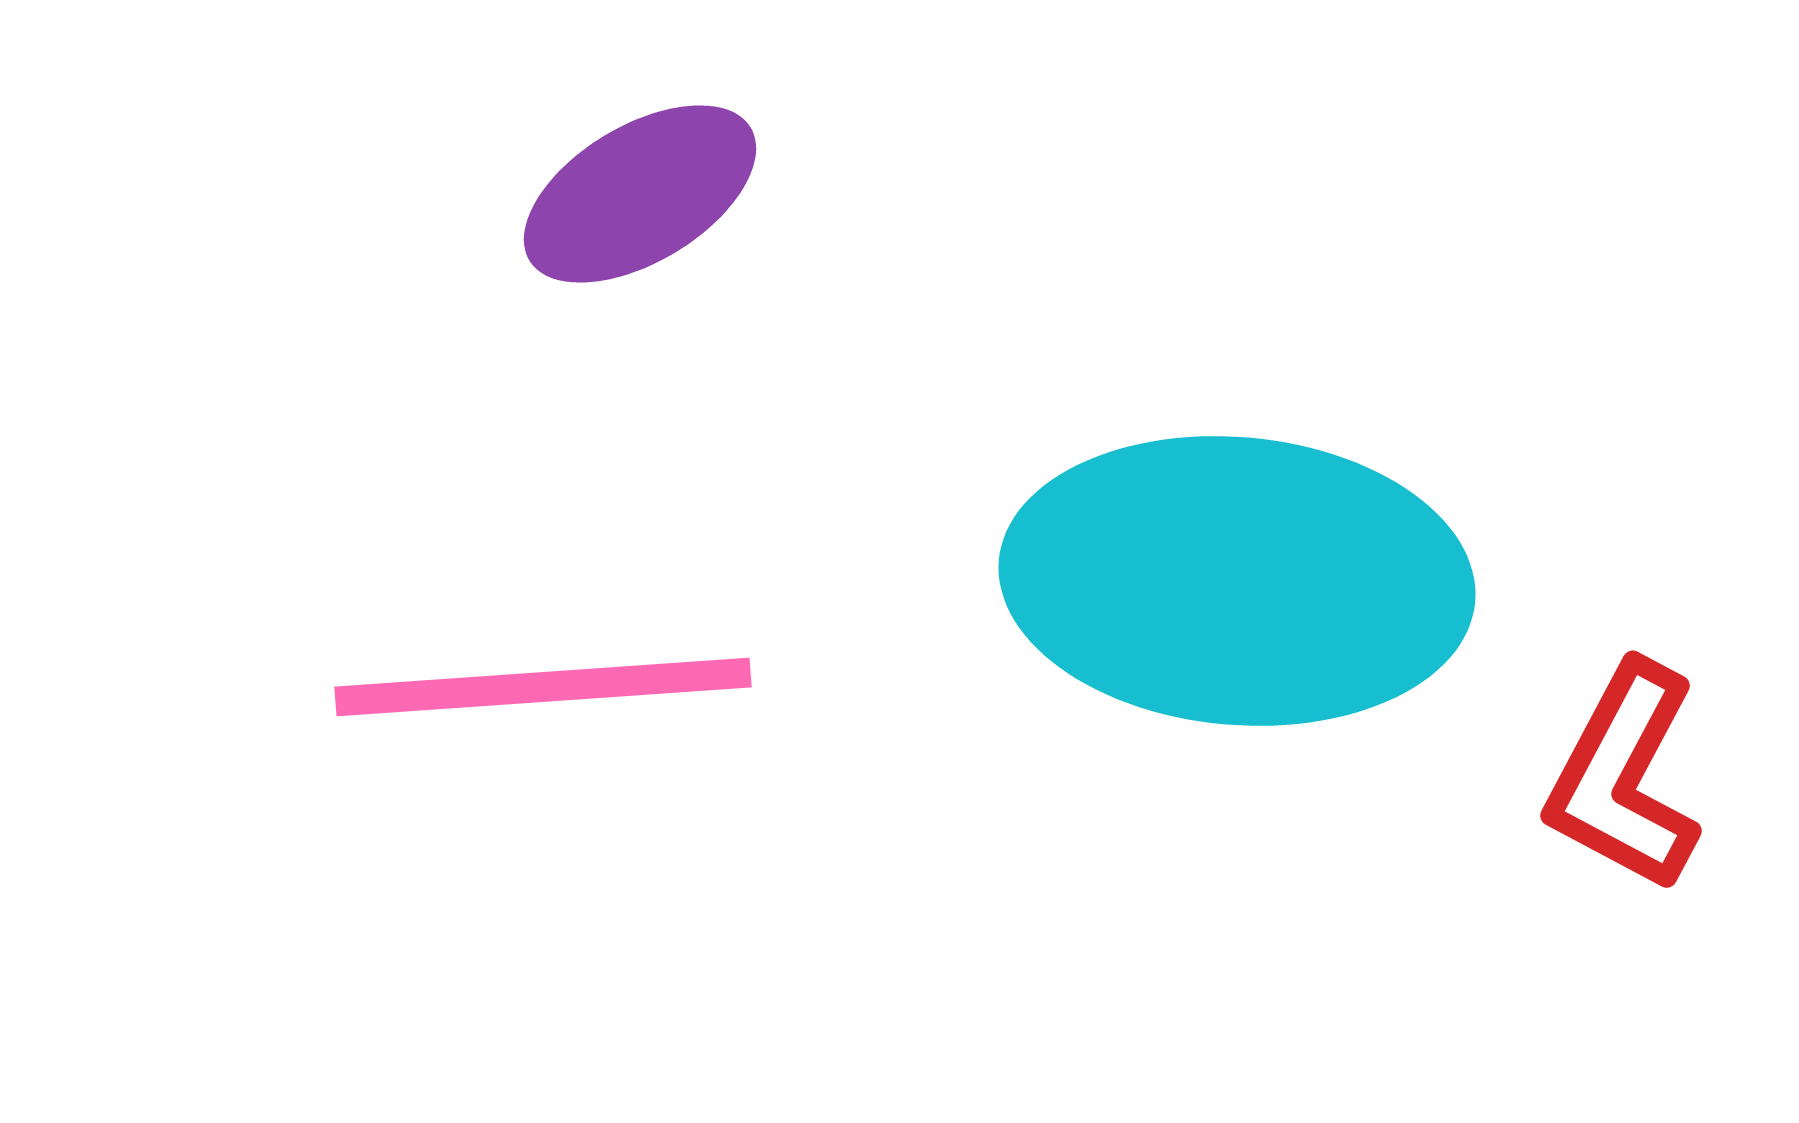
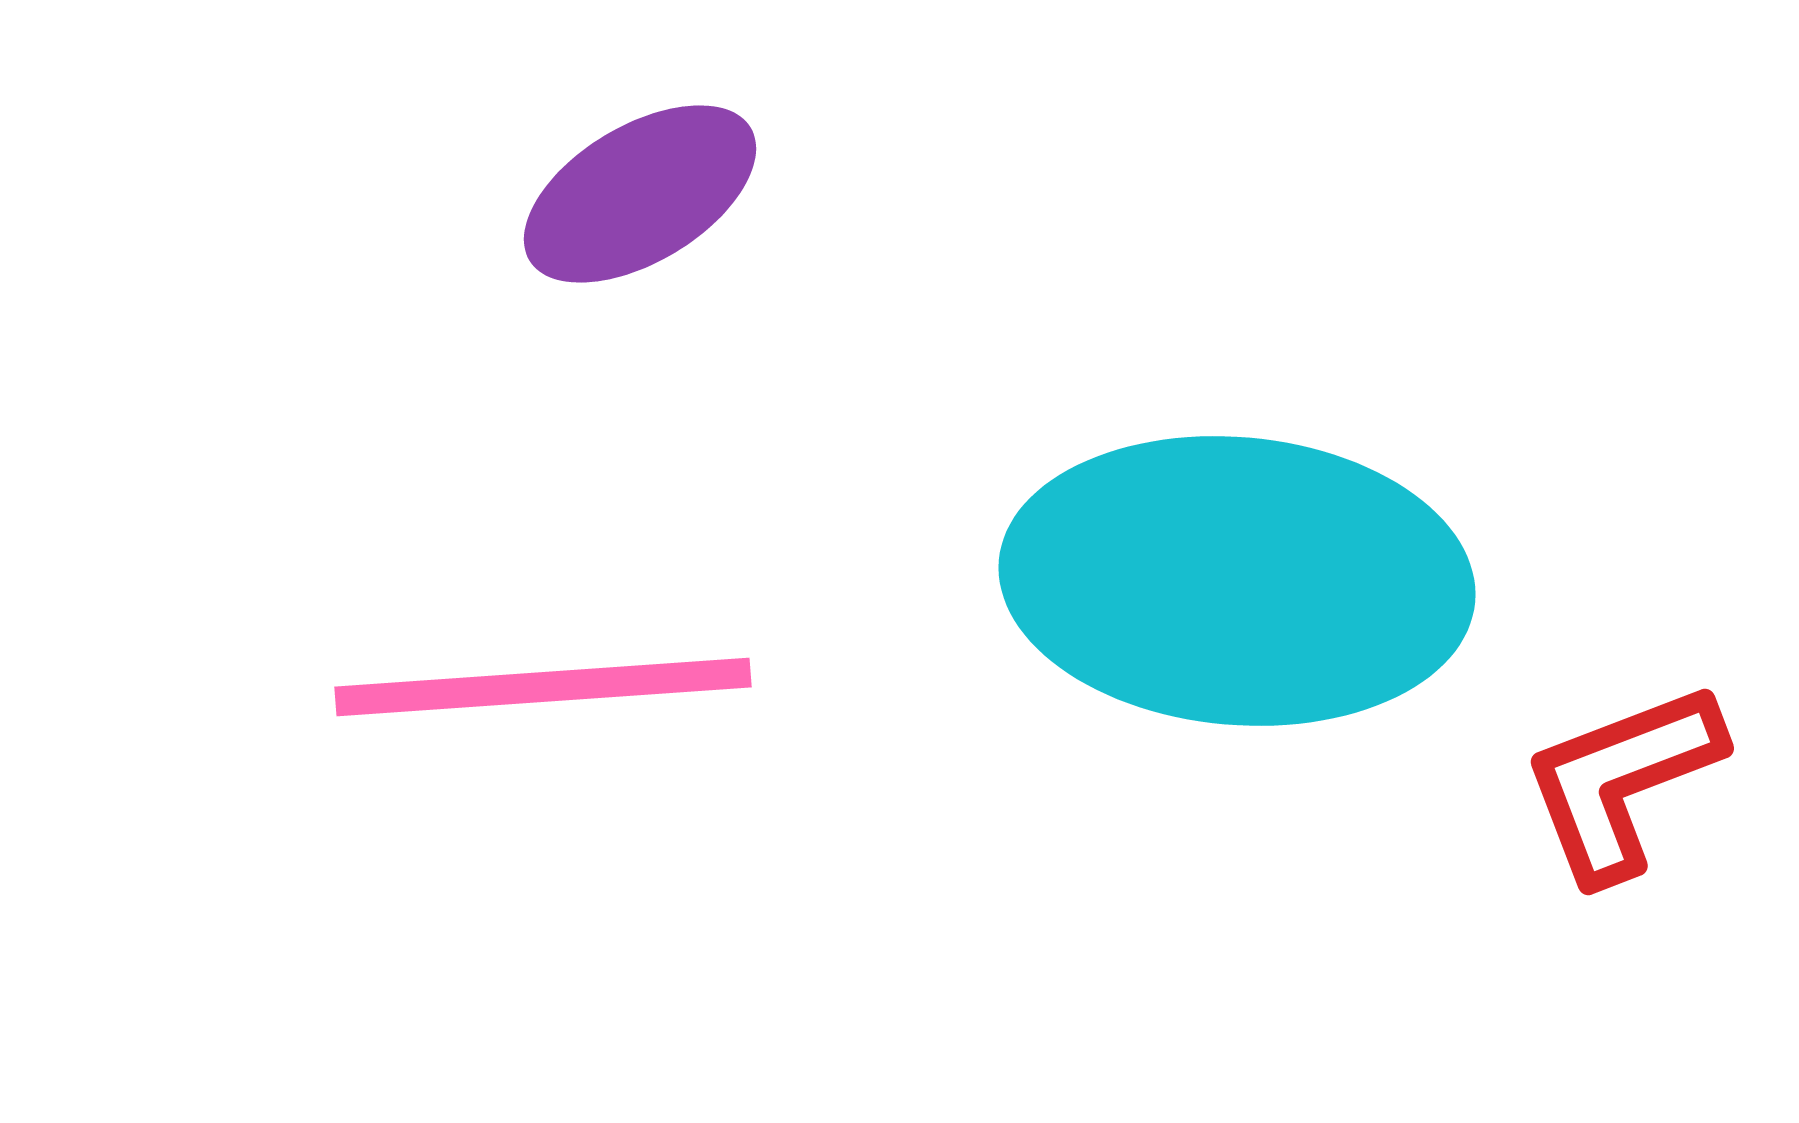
red L-shape: moved 2 px left, 4 px down; rotated 41 degrees clockwise
